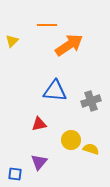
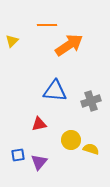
blue square: moved 3 px right, 19 px up; rotated 16 degrees counterclockwise
